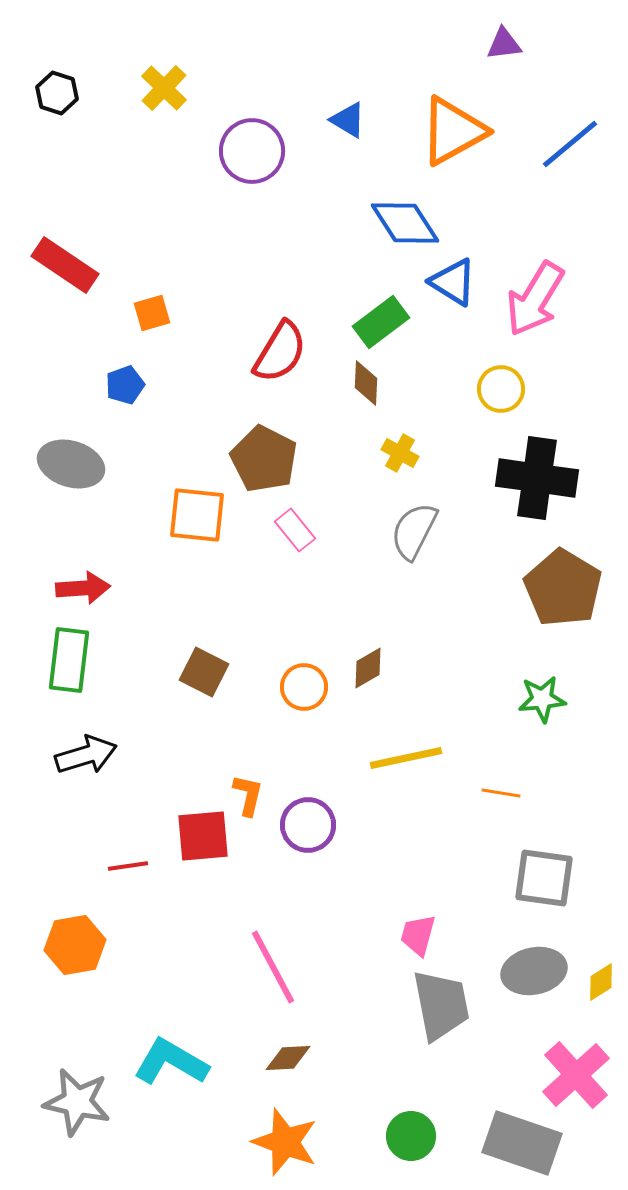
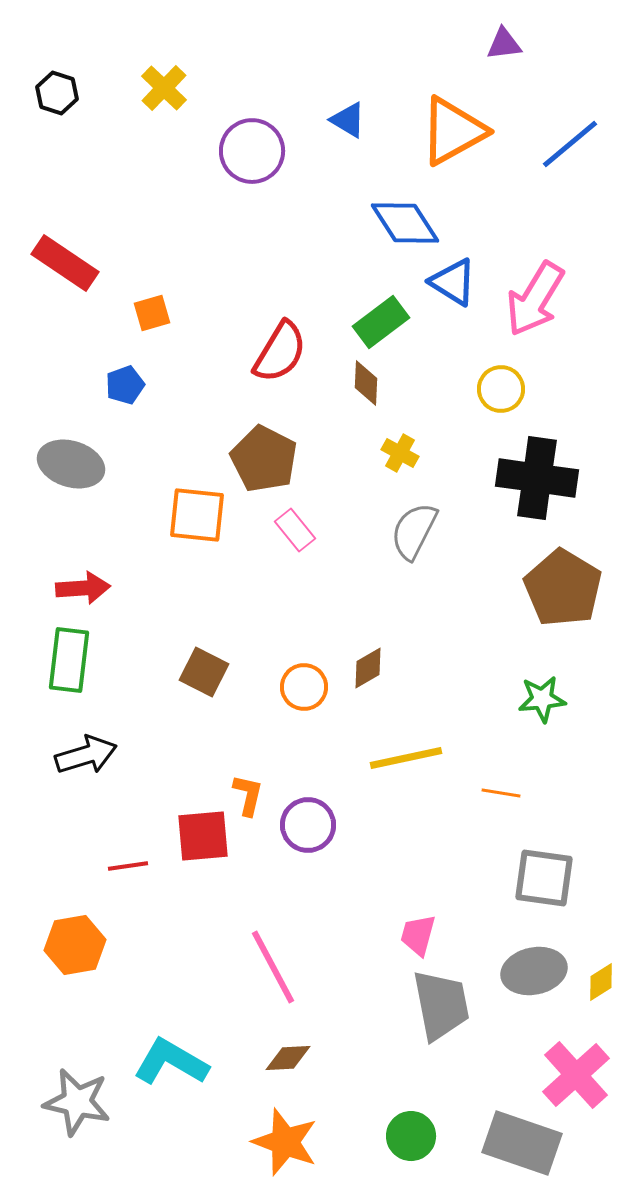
red rectangle at (65, 265): moved 2 px up
